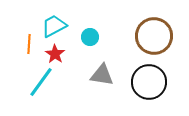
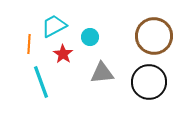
red star: moved 8 px right
gray triangle: moved 2 px up; rotated 15 degrees counterclockwise
cyan line: rotated 56 degrees counterclockwise
